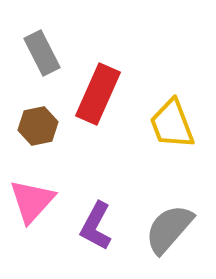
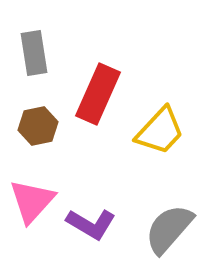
gray rectangle: moved 8 px left; rotated 18 degrees clockwise
yellow trapezoid: moved 12 px left, 7 px down; rotated 116 degrees counterclockwise
purple L-shape: moved 5 px left, 2 px up; rotated 87 degrees counterclockwise
